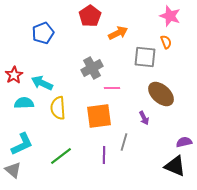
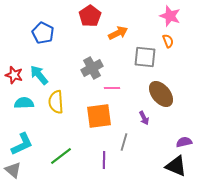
blue pentagon: rotated 25 degrees counterclockwise
orange semicircle: moved 2 px right, 1 px up
red star: rotated 24 degrees counterclockwise
cyan arrow: moved 3 px left, 8 px up; rotated 25 degrees clockwise
brown ellipse: rotated 8 degrees clockwise
yellow semicircle: moved 2 px left, 6 px up
purple line: moved 5 px down
black triangle: moved 1 px right
